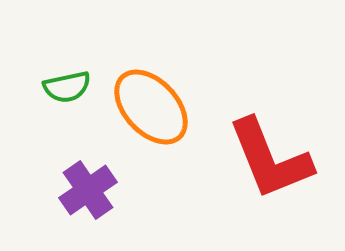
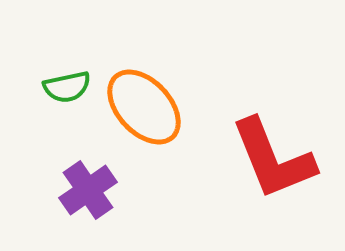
orange ellipse: moved 7 px left
red L-shape: moved 3 px right
